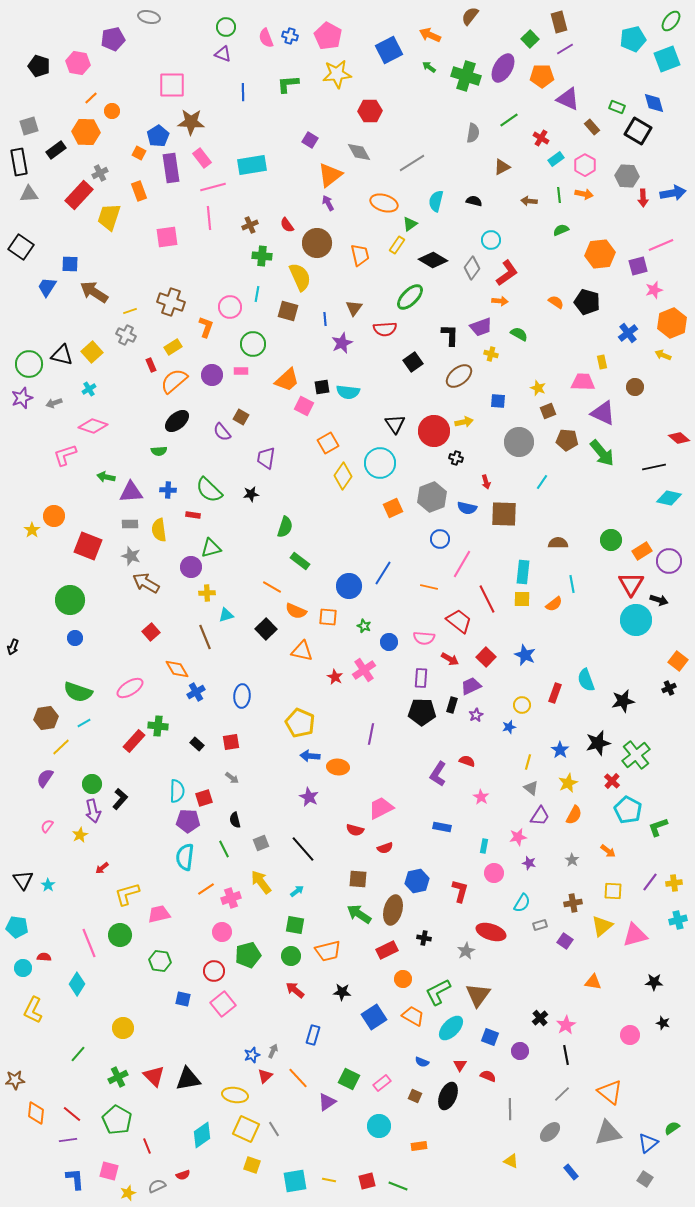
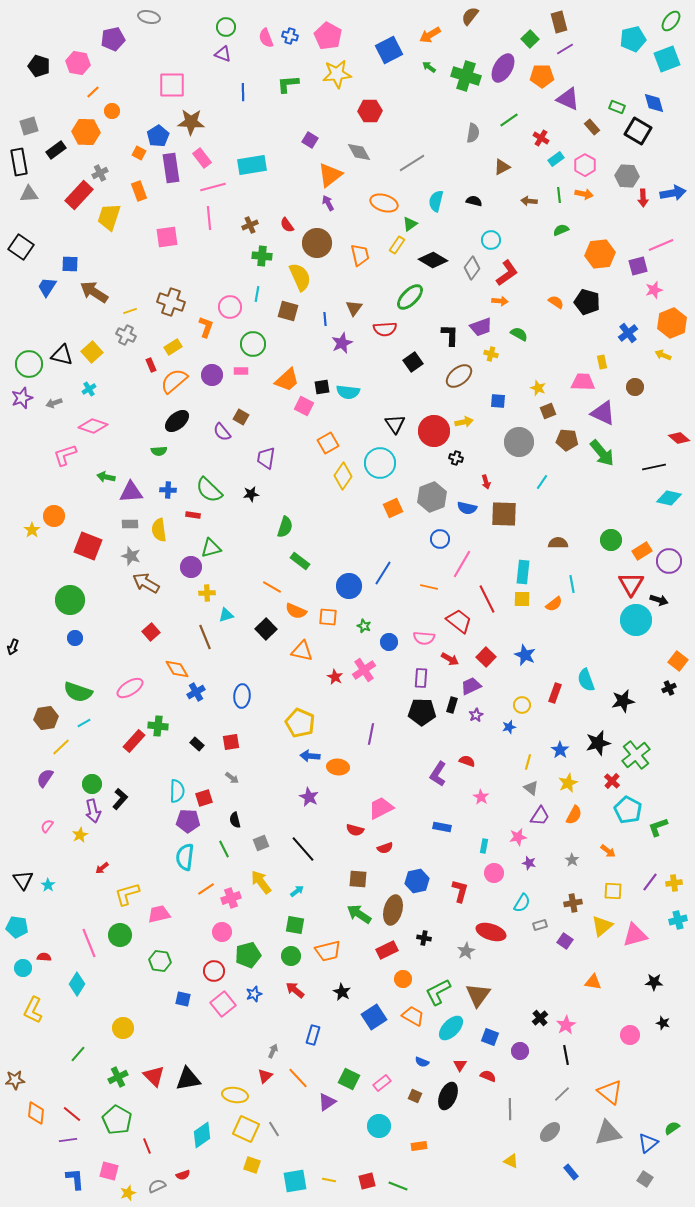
orange arrow at (430, 35): rotated 55 degrees counterclockwise
orange line at (91, 98): moved 2 px right, 6 px up
black star at (342, 992): rotated 24 degrees clockwise
blue star at (252, 1055): moved 2 px right, 61 px up
